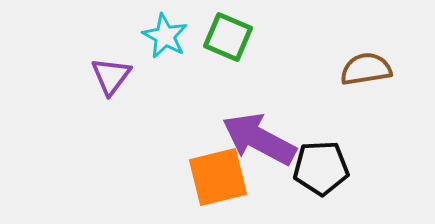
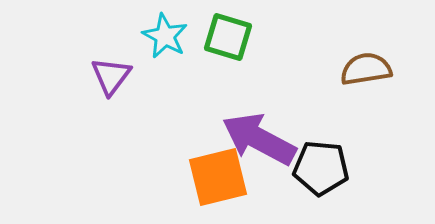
green square: rotated 6 degrees counterclockwise
black pentagon: rotated 8 degrees clockwise
